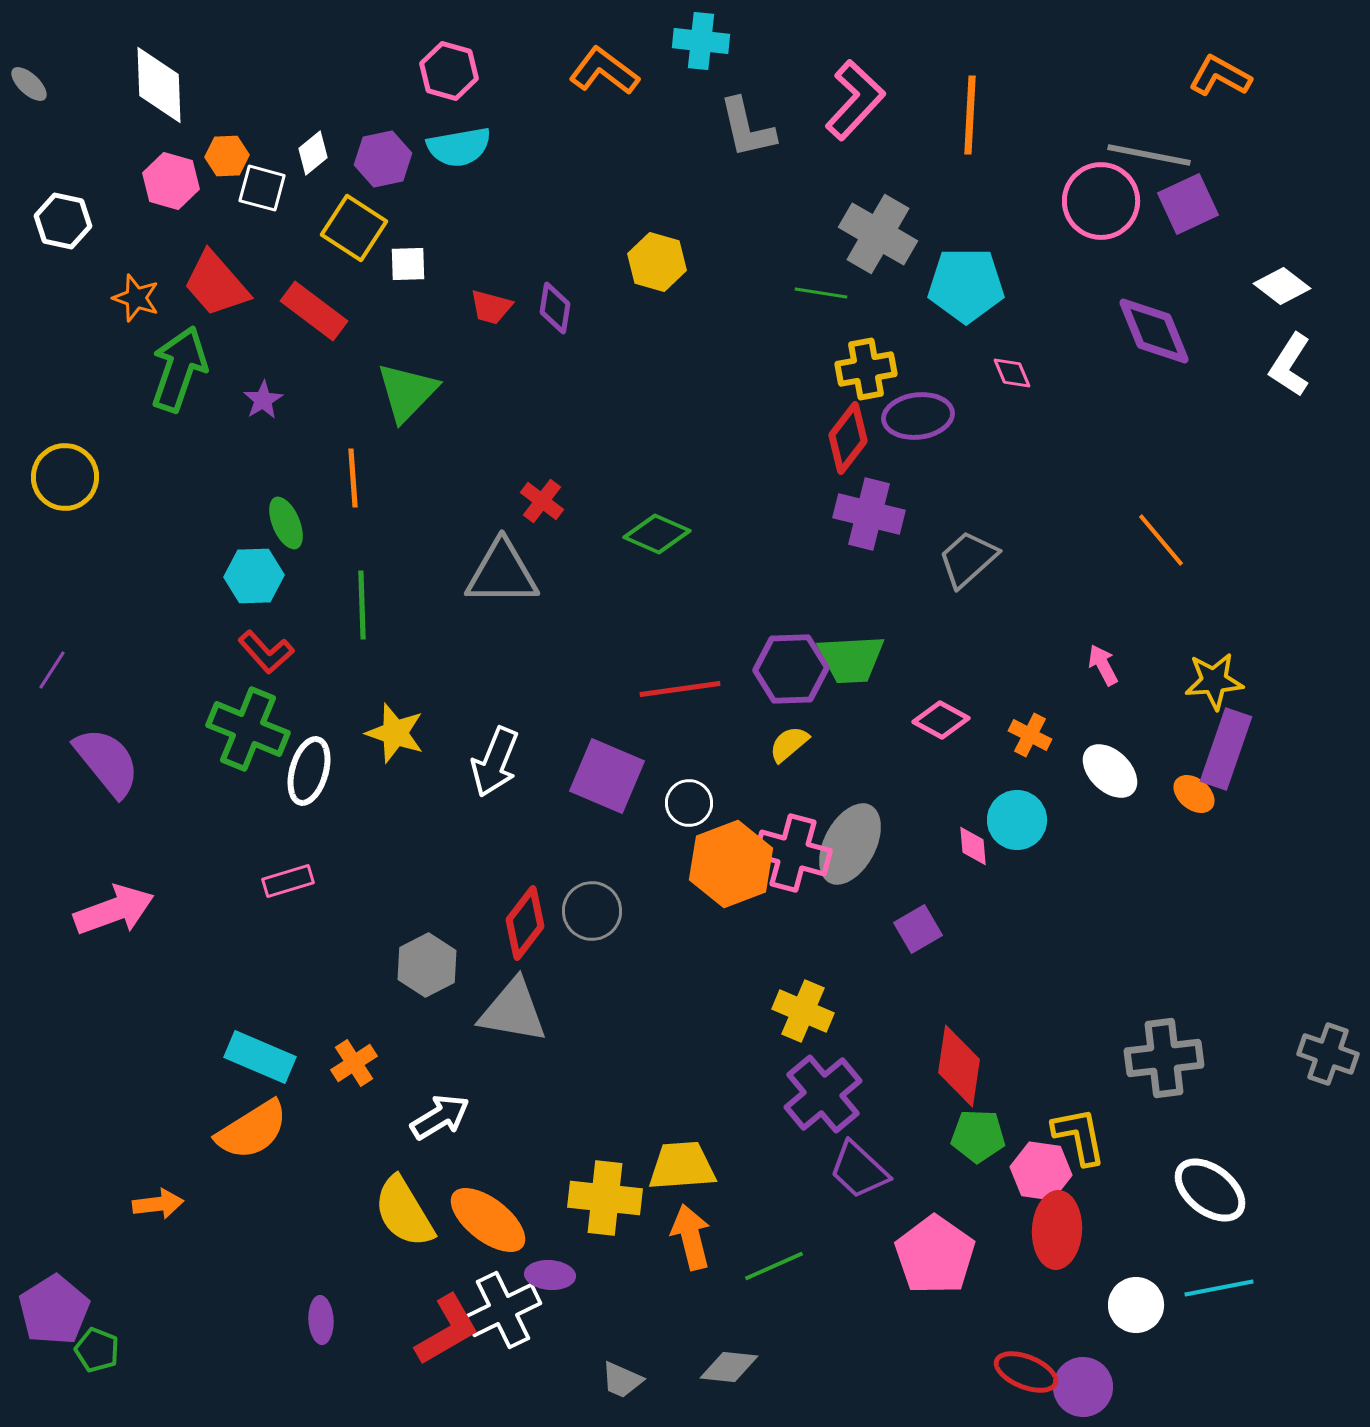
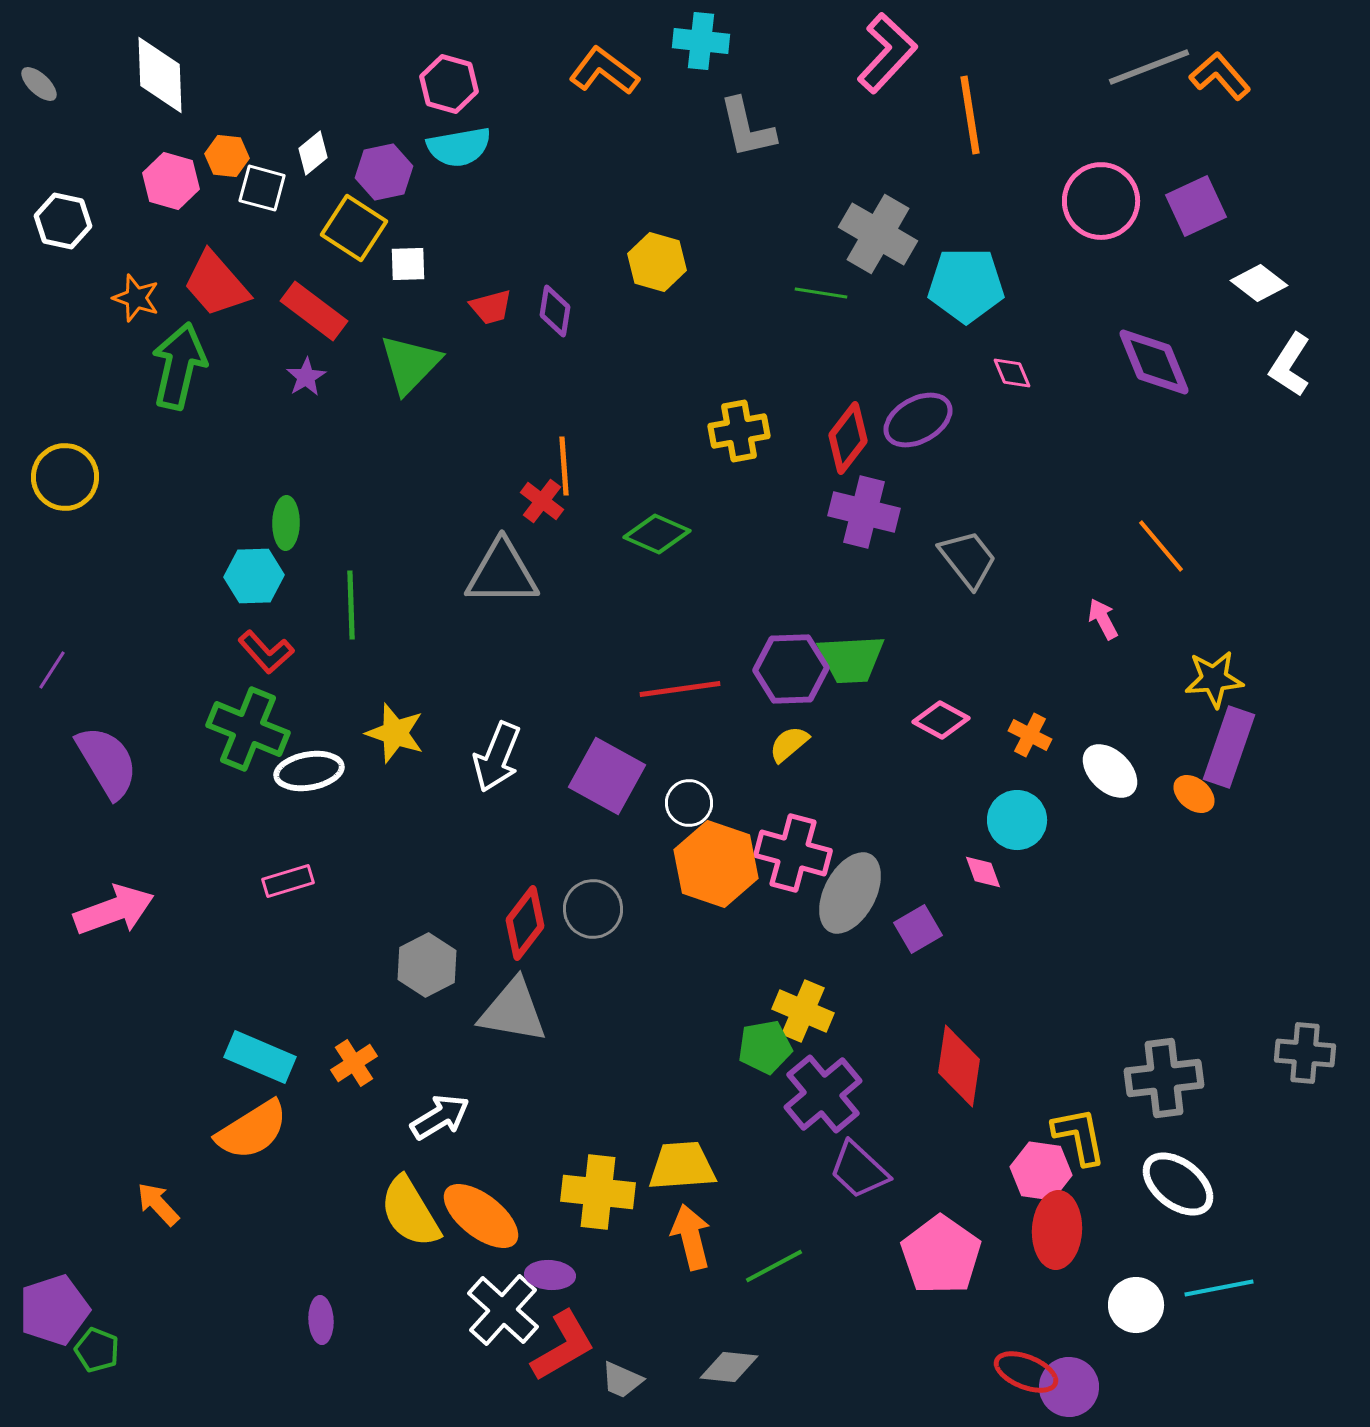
pink hexagon at (449, 71): moved 13 px down
orange L-shape at (1220, 76): rotated 20 degrees clockwise
gray ellipse at (29, 84): moved 10 px right
white diamond at (159, 85): moved 1 px right, 10 px up
pink L-shape at (855, 100): moved 32 px right, 47 px up
orange line at (970, 115): rotated 12 degrees counterclockwise
gray line at (1149, 155): moved 88 px up; rotated 32 degrees counterclockwise
orange hexagon at (227, 156): rotated 9 degrees clockwise
purple hexagon at (383, 159): moved 1 px right, 13 px down
purple square at (1188, 204): moved 8 px right, 2 px down
white diamond at (1282, 286): moved 23 px left, 3 px up
red trapezoid at (491, 307): rotated 30 degrees counterclockwise
purple diamond at (555, 308): moved 3 px down
purple diamond at (1154, 331): moved 31 px down
green arrow at (179, 369): moved 3 px up; rotated 6 degrees counterclockwise
yellow cross at (866, 369): moved 127 px left, 62 px down
green triangle at (407, 392): moved 3 px right, 28 px up
purple star at (263, 400): moved 43 px right, 23 px up
purple ellipse at (918, 416): moved 4 px down; rotated 22 degrees counterclockwise
orange line at (353, 478): moved 211 px right, 12 px up
purple cross at (869, 514): moved 5 px left, 2 px up
green ellipse at (286, 523): rotated 24 degrees clockwise
orange line at (1161, 540): moved 6 px down
gray trapezoid at (968, 559): rotated 94 degrees clockwise
green line at (362, 605): moved 11 px left
pink arrow at (1103, 665): moved 46 px up
yellow star at (1214, 681): moved 2 px up
purple rectangle at (1226, 749): moved 3 px right, 2 px up
purple semicircle at (107, 762): rotated 8 degrees clockwise
white arrow at (495, 762): moved 2 px right, 5 px up
white ellipse at (309, 771): rotated 64 degrees clockwise
purple square at (607, 776): rotated 6 degrees clockwise
gray ellipse at (850, 844): moved 49 px down
pink diamond at (973, 846): moved 10 px right, 26 px down; rotated 15 degrees counterclockwise
orange hexagon at (731, 864): moved 15 px left; rotated 20 degrees counterclockwise
gray circle at (592, 911): moved 1 px right, 2 px up
gray cross at (1328, 1054): moved 23 px left, 1 px up; rotated 14 degrees counterclockwise
gray cross at (1164, 1058): moved 20 px down
green pentagon at (978, 1136): moved 213 px left, 89 px up; rotated 12 degrees counterclockwise
white ellipse at (1210, 1190): moved 32 px left, 6 px up
yellow cross at (605, 1198): moved 7 px left, 6 px up
orange arrow at (158, 1204): rotated 126 degrees counterclockwise
yellow semicircle at (404, 1212): moved 6 px right
orange ellipse at (488, 1220): moved 7 px left, 4 px up
pink pentagon at (935, 1255): moved 6 px right
green line at (774, 1266): rotated 4 degrees counterclockwise
purple pentagon at (54, 1310): rotated 14 degrees clockwise
white cross at (503, 1310): rotated 22 degrees counterclockwise
red L-shape at (447, 1330): moved 116 px right, 16 px down
purple circle at (1083, 1387): moved 14 px left
